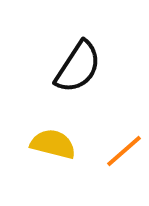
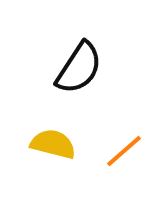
black semicircle: moved 1 px right, 1 px down
